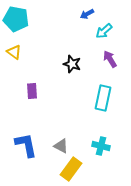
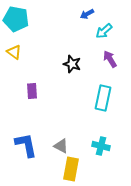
yellow rectangle: rotated 25 degrees counterclockwise
